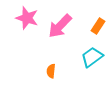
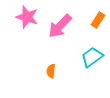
pink star: moved 1 px up
orange rectangle: moved 6 px up
